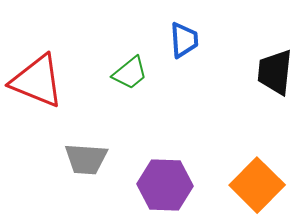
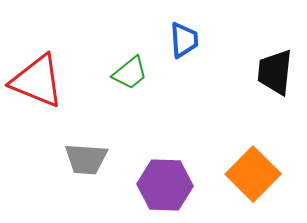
orange square: moved 4 px left, 11 px up
